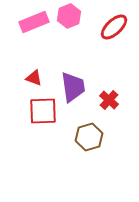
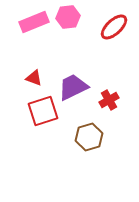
pink hexagon: moved 1 px left, 1 px down; rotated 15 degrees clockwise
purple trapezoid: rotated 108 degrees counterclockwise
red cross: rotated 18 degrees clockwise
red square: rotated 16 degrees counterclockwise
